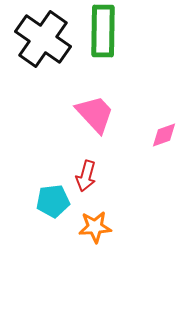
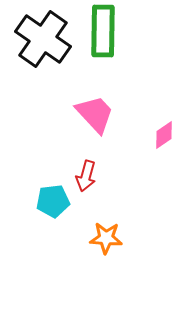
pink diamond: rotated 16 degrees counterclockwise
orange star: moved 11 px right, 11 px down; rotated 8 degrees clockwise
